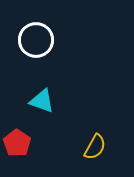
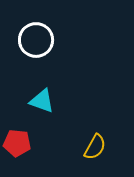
red pentagon: rotated 28 degrees counterclockwise
